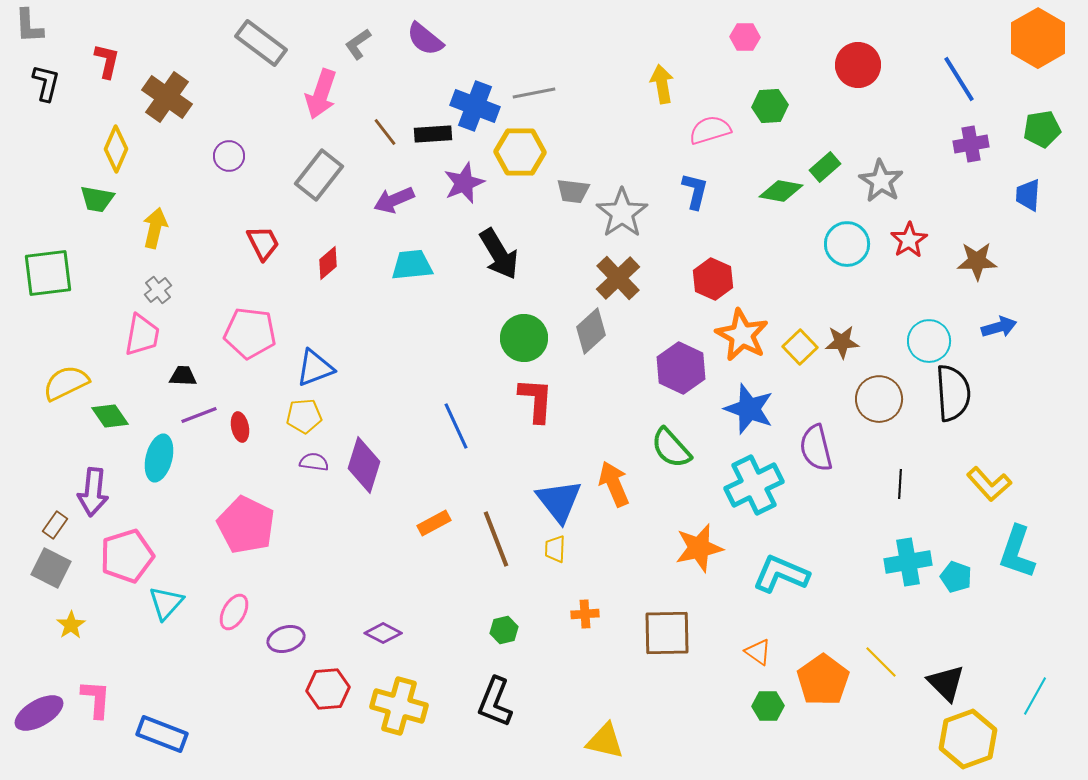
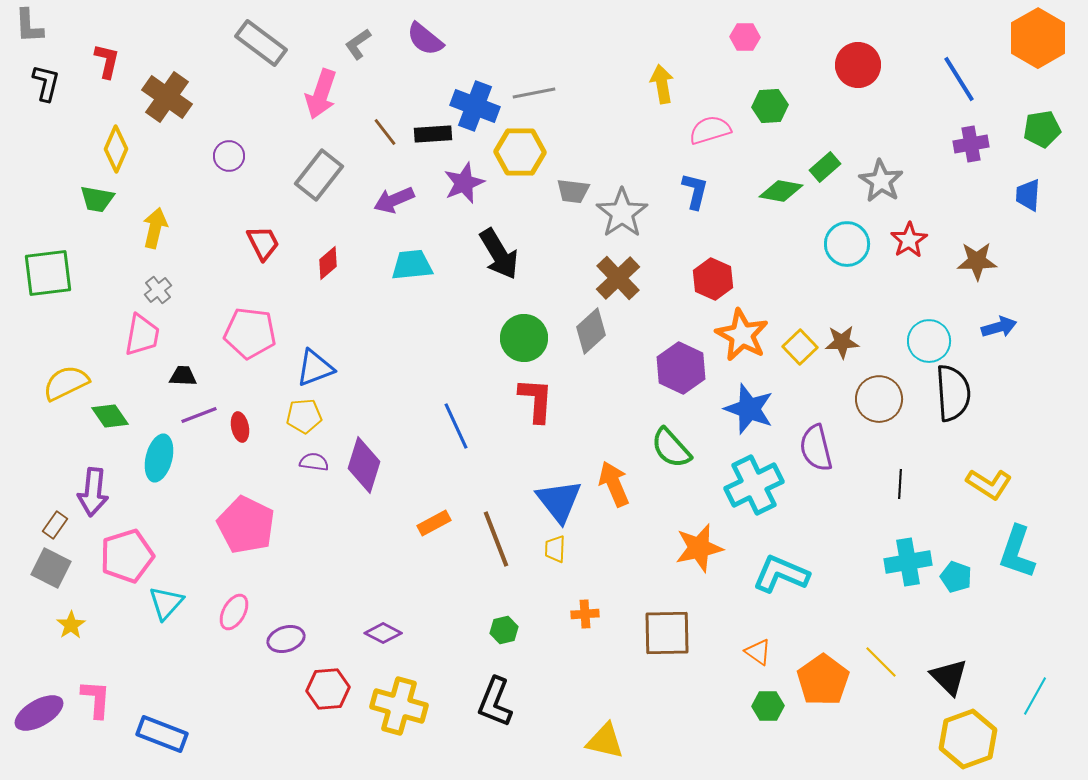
yellow L-shape at (989, 484): rotated 15 degrees counterclockwise
black triangle at (946, 683): moved 3 px right, 6 px up
